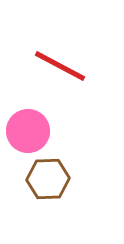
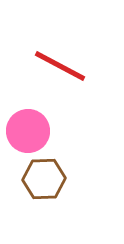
brown hexagon: moved 4 px left
